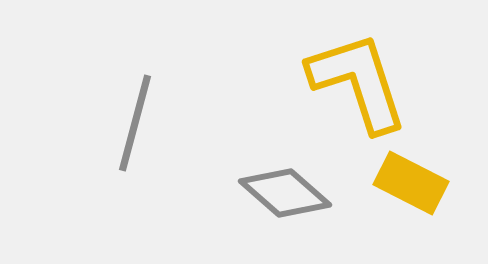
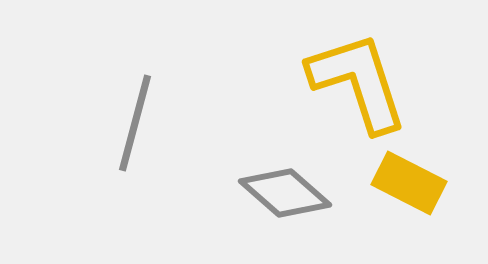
yellow rectangle: moved 2 px left
